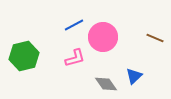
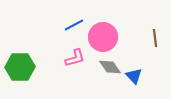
brown line: rotated 60 degrees clockwise
green hexagon: moved 4 px left, 11 px down; rotated 12 degrees clockwise
blue triangle: rotated 30 degrees counterclockwise
gray diamond: moved 4 px right, 17 px up
